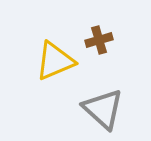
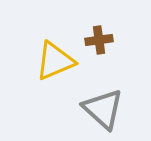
brown cross: rotated 8 degrees clockwise
